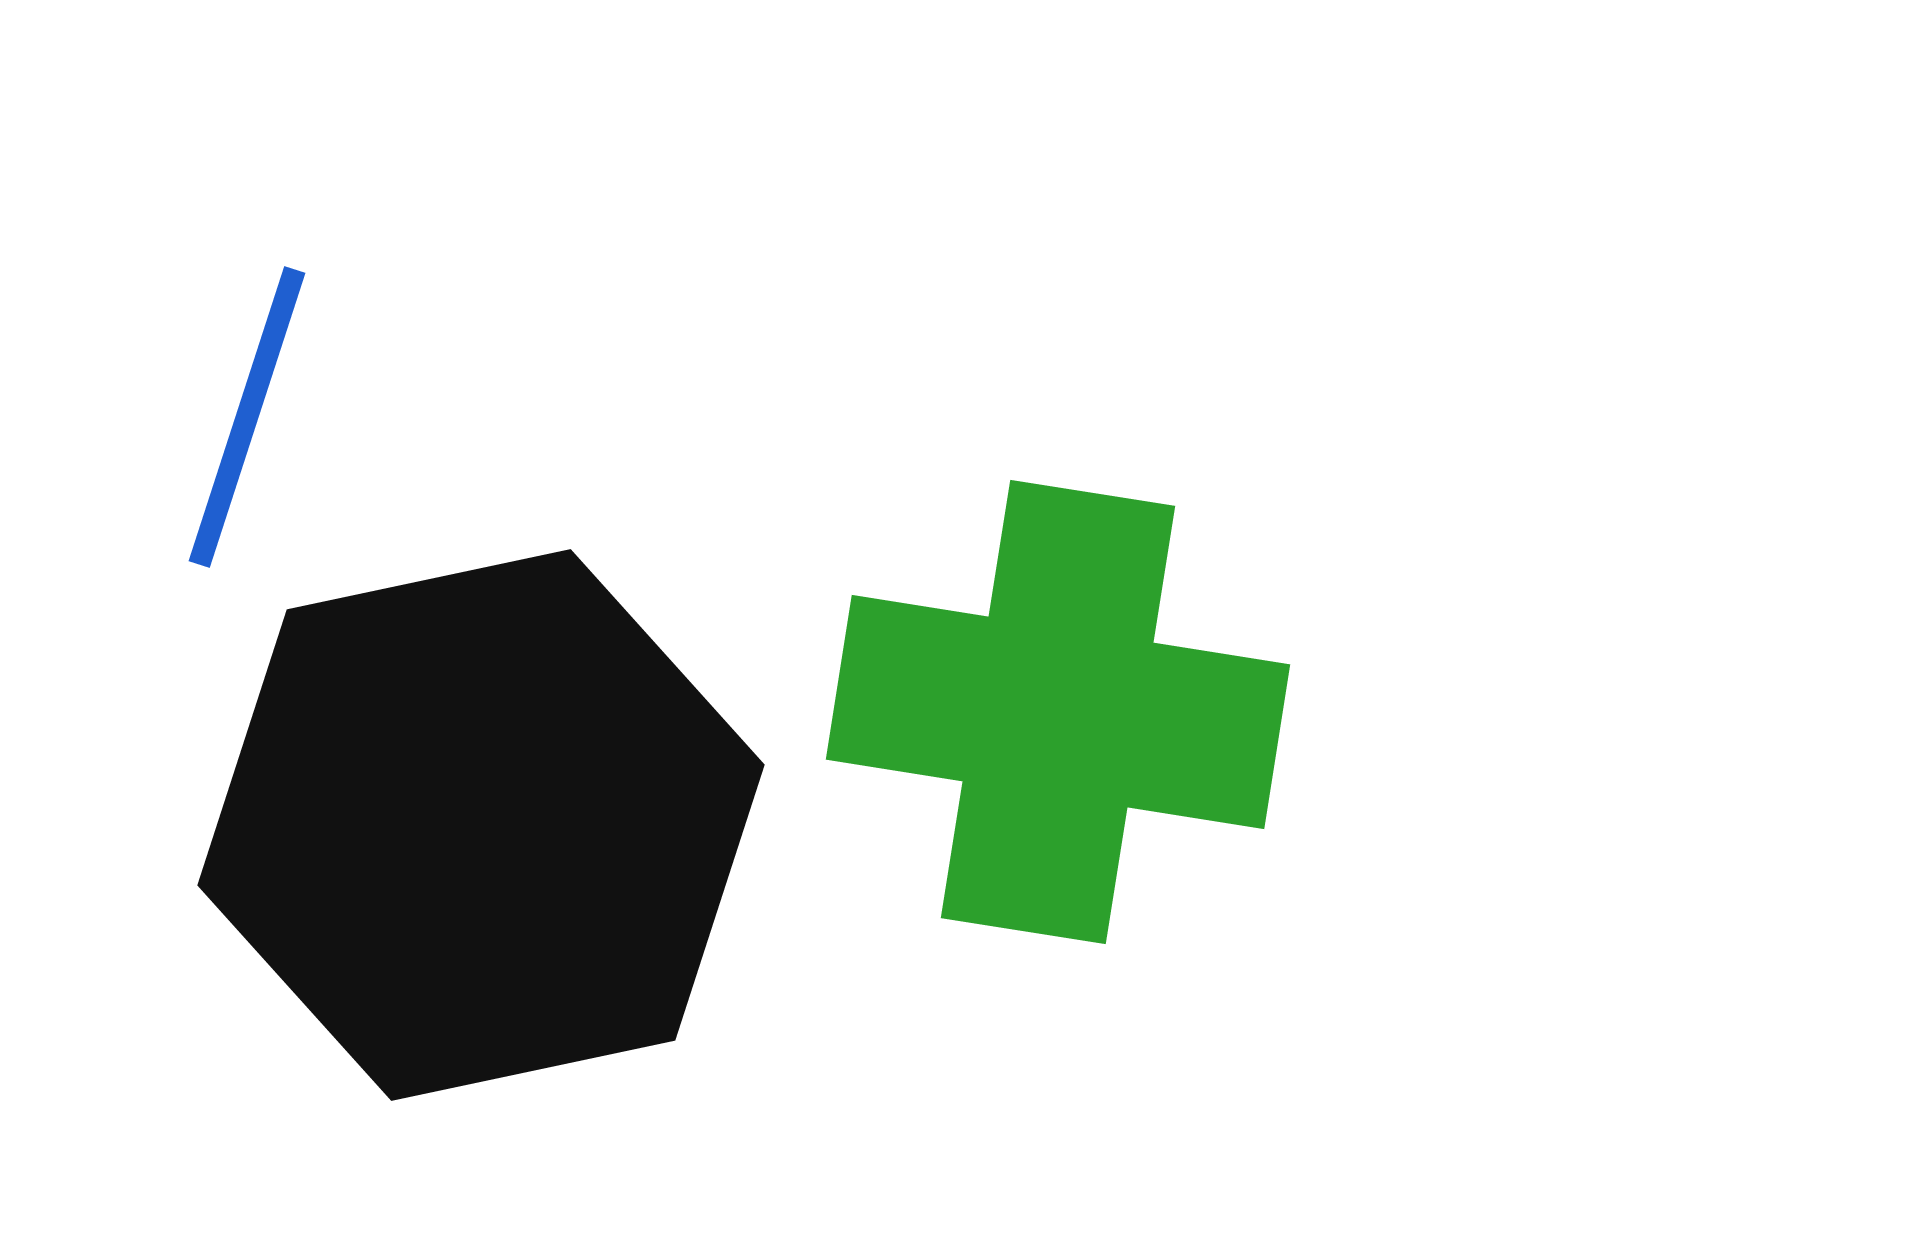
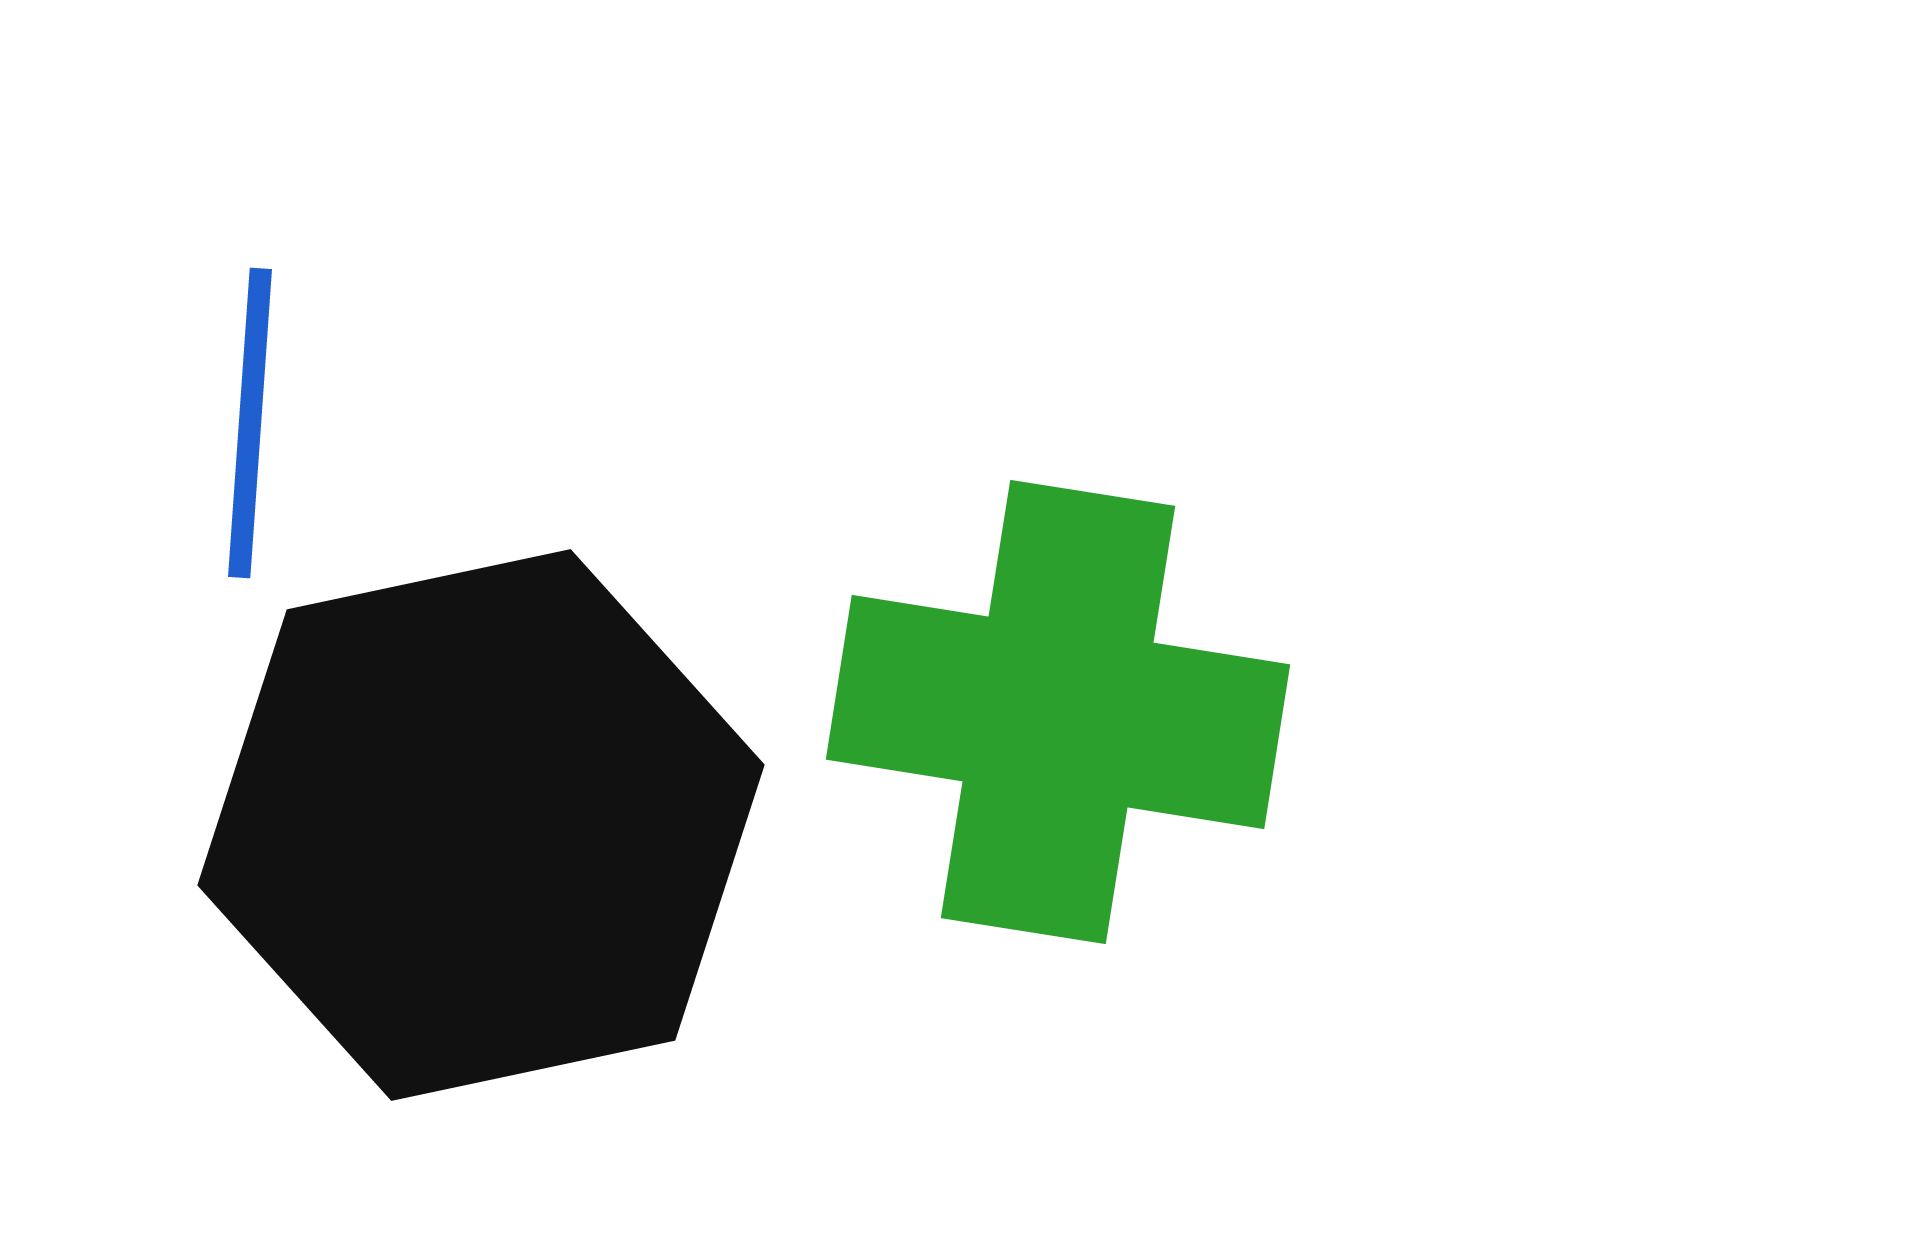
blue line: moved 3 px right, 6 px down; rotated 14 degrees counterclockwise
